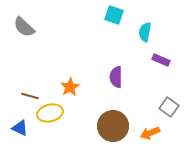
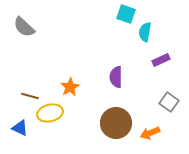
cyan square: moved 12 px right, 1 px up
purple rectangle: rotated 48 degrees counterclockwise
gray square: moved 5 px up
brown circle: moved 3 px right, 3 px up
